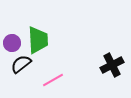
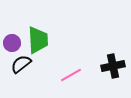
black cross: moved 1 px right, 1 px down; rotated 15 degrees clockwise
pink line: moved 18 px right, 5 px up
